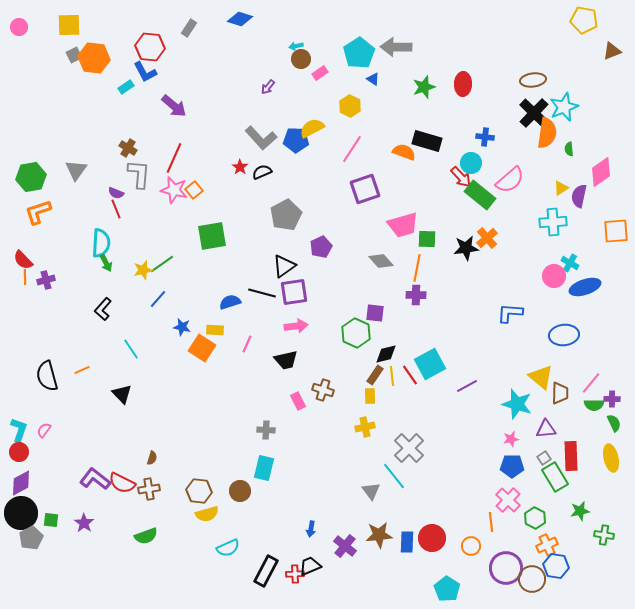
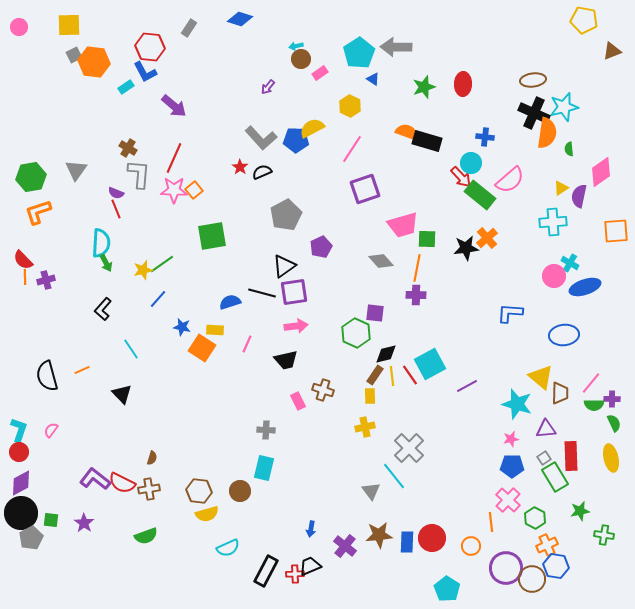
orange hexagon at (94, 58): moved 4 px down
cyan star at (564, 107): rotated 8 degrees clockwise
black cross at (534, 113): rotated 20 degrees counterclockwise
orange semicircle at (404, 152): moved 3 px right, 20 px up
pink star at (174, 190): rotated 12 degrees counterclockwise
pink semicircle at (44, 430): moved 7 px right
